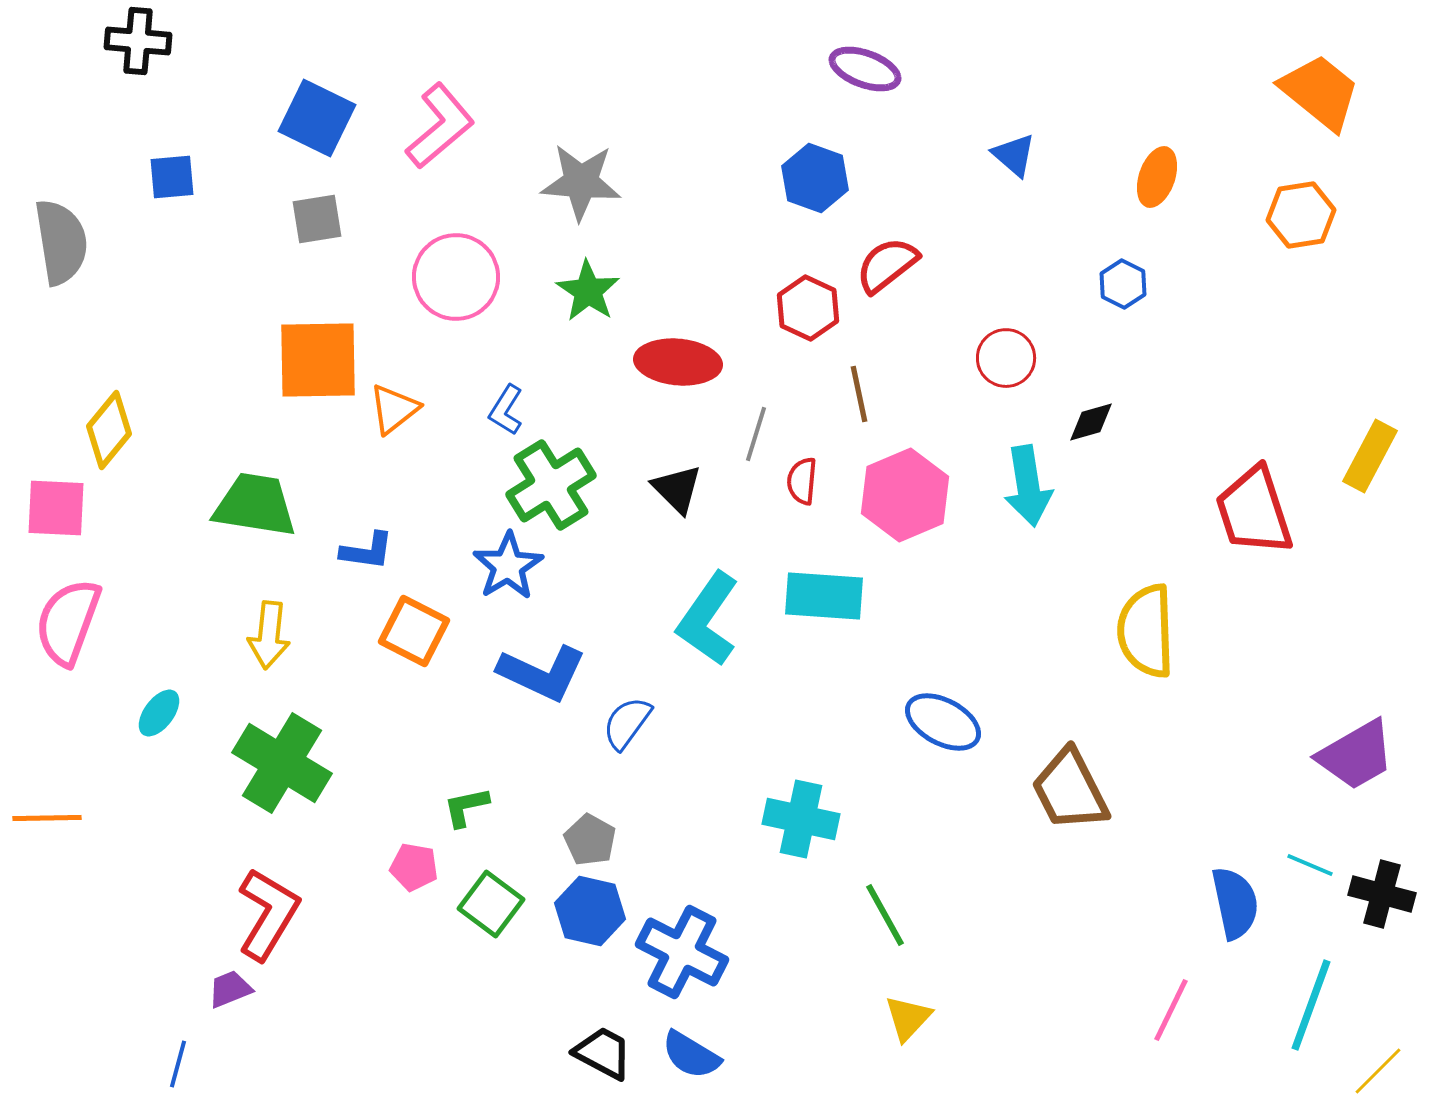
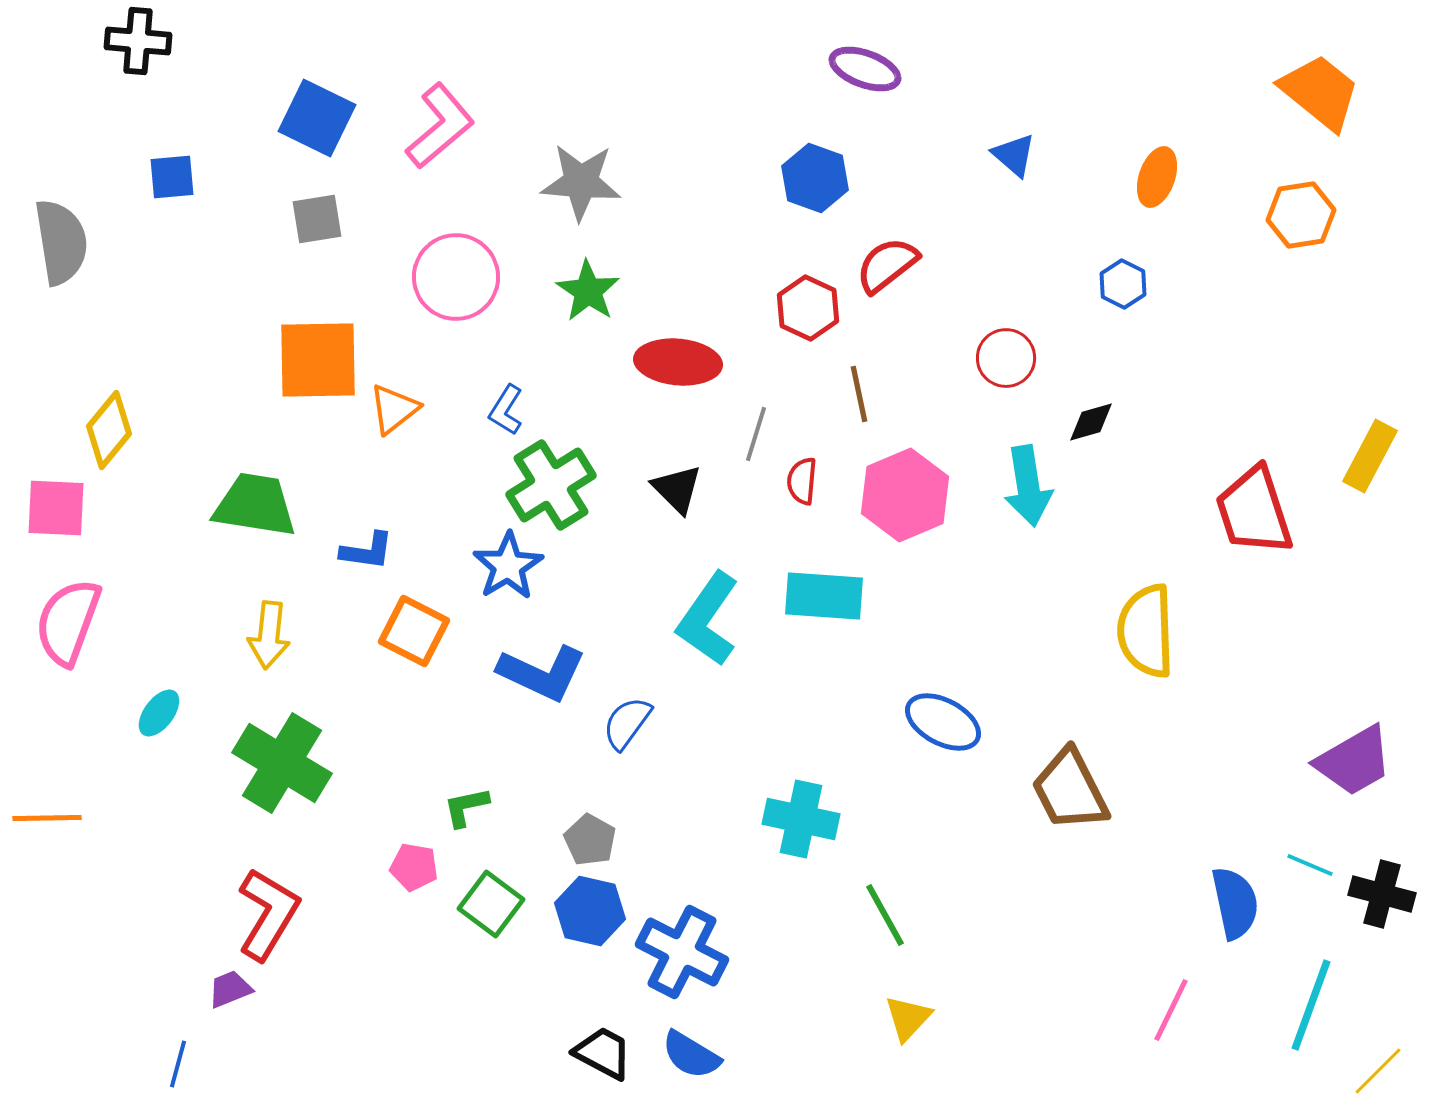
purple trapezoid at (1356, 755): moved 2 px left, 6 px down
